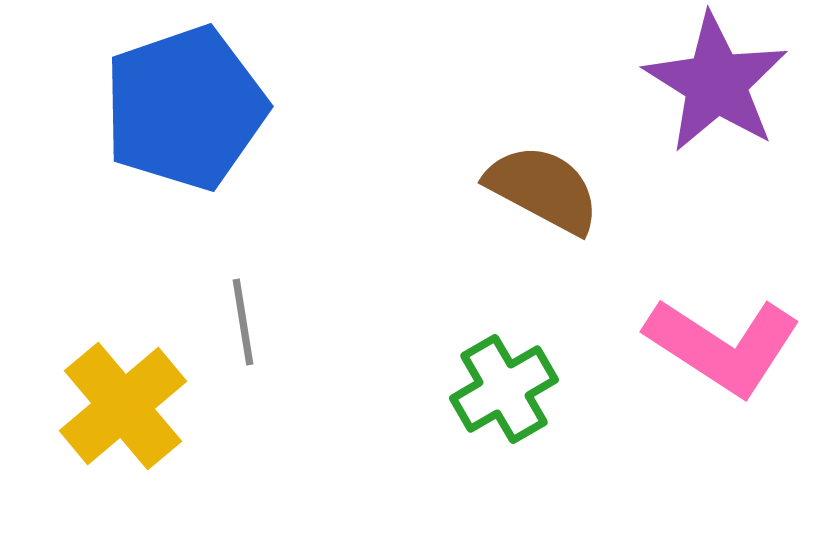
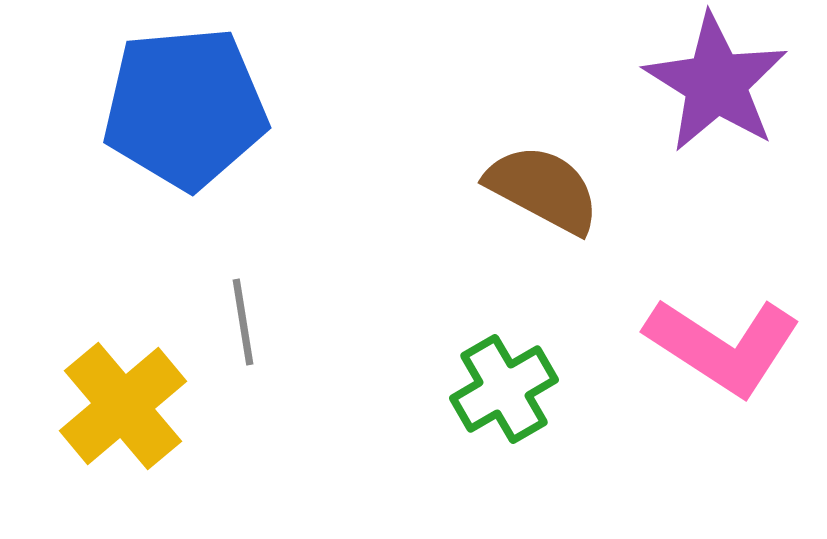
blue pentagon: rotated 14 degrees clockwise
